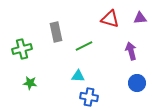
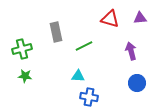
green star: moved 5 px left, 7 px up
